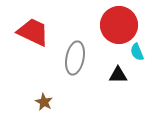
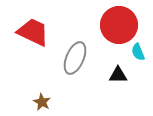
cyan semicircle: moved 1 px right
gray ellipse: rotated 12 degrees clockwise
brown star: moved 2 px left
